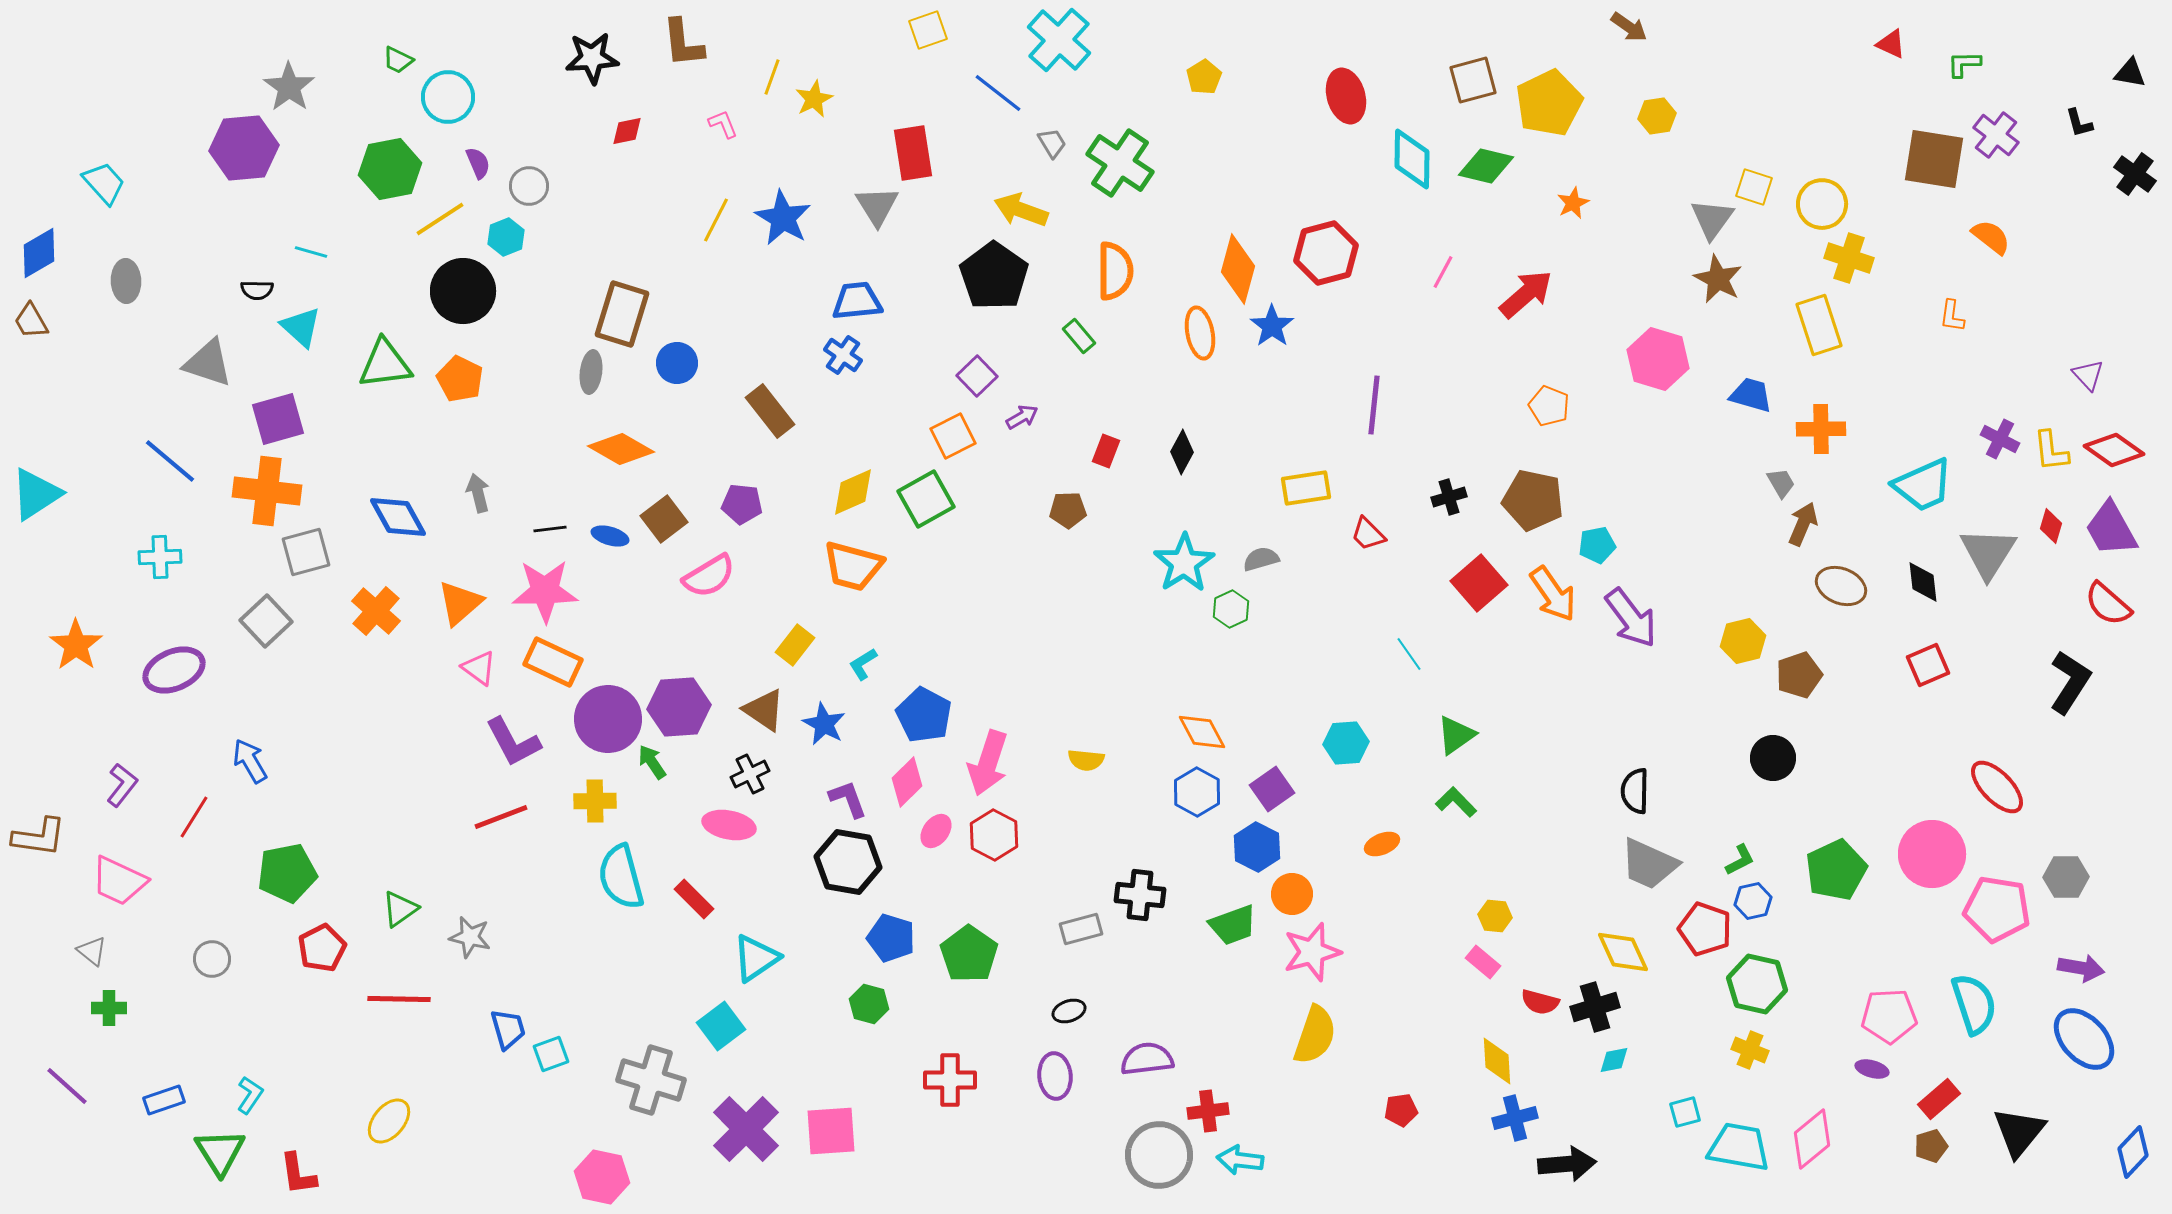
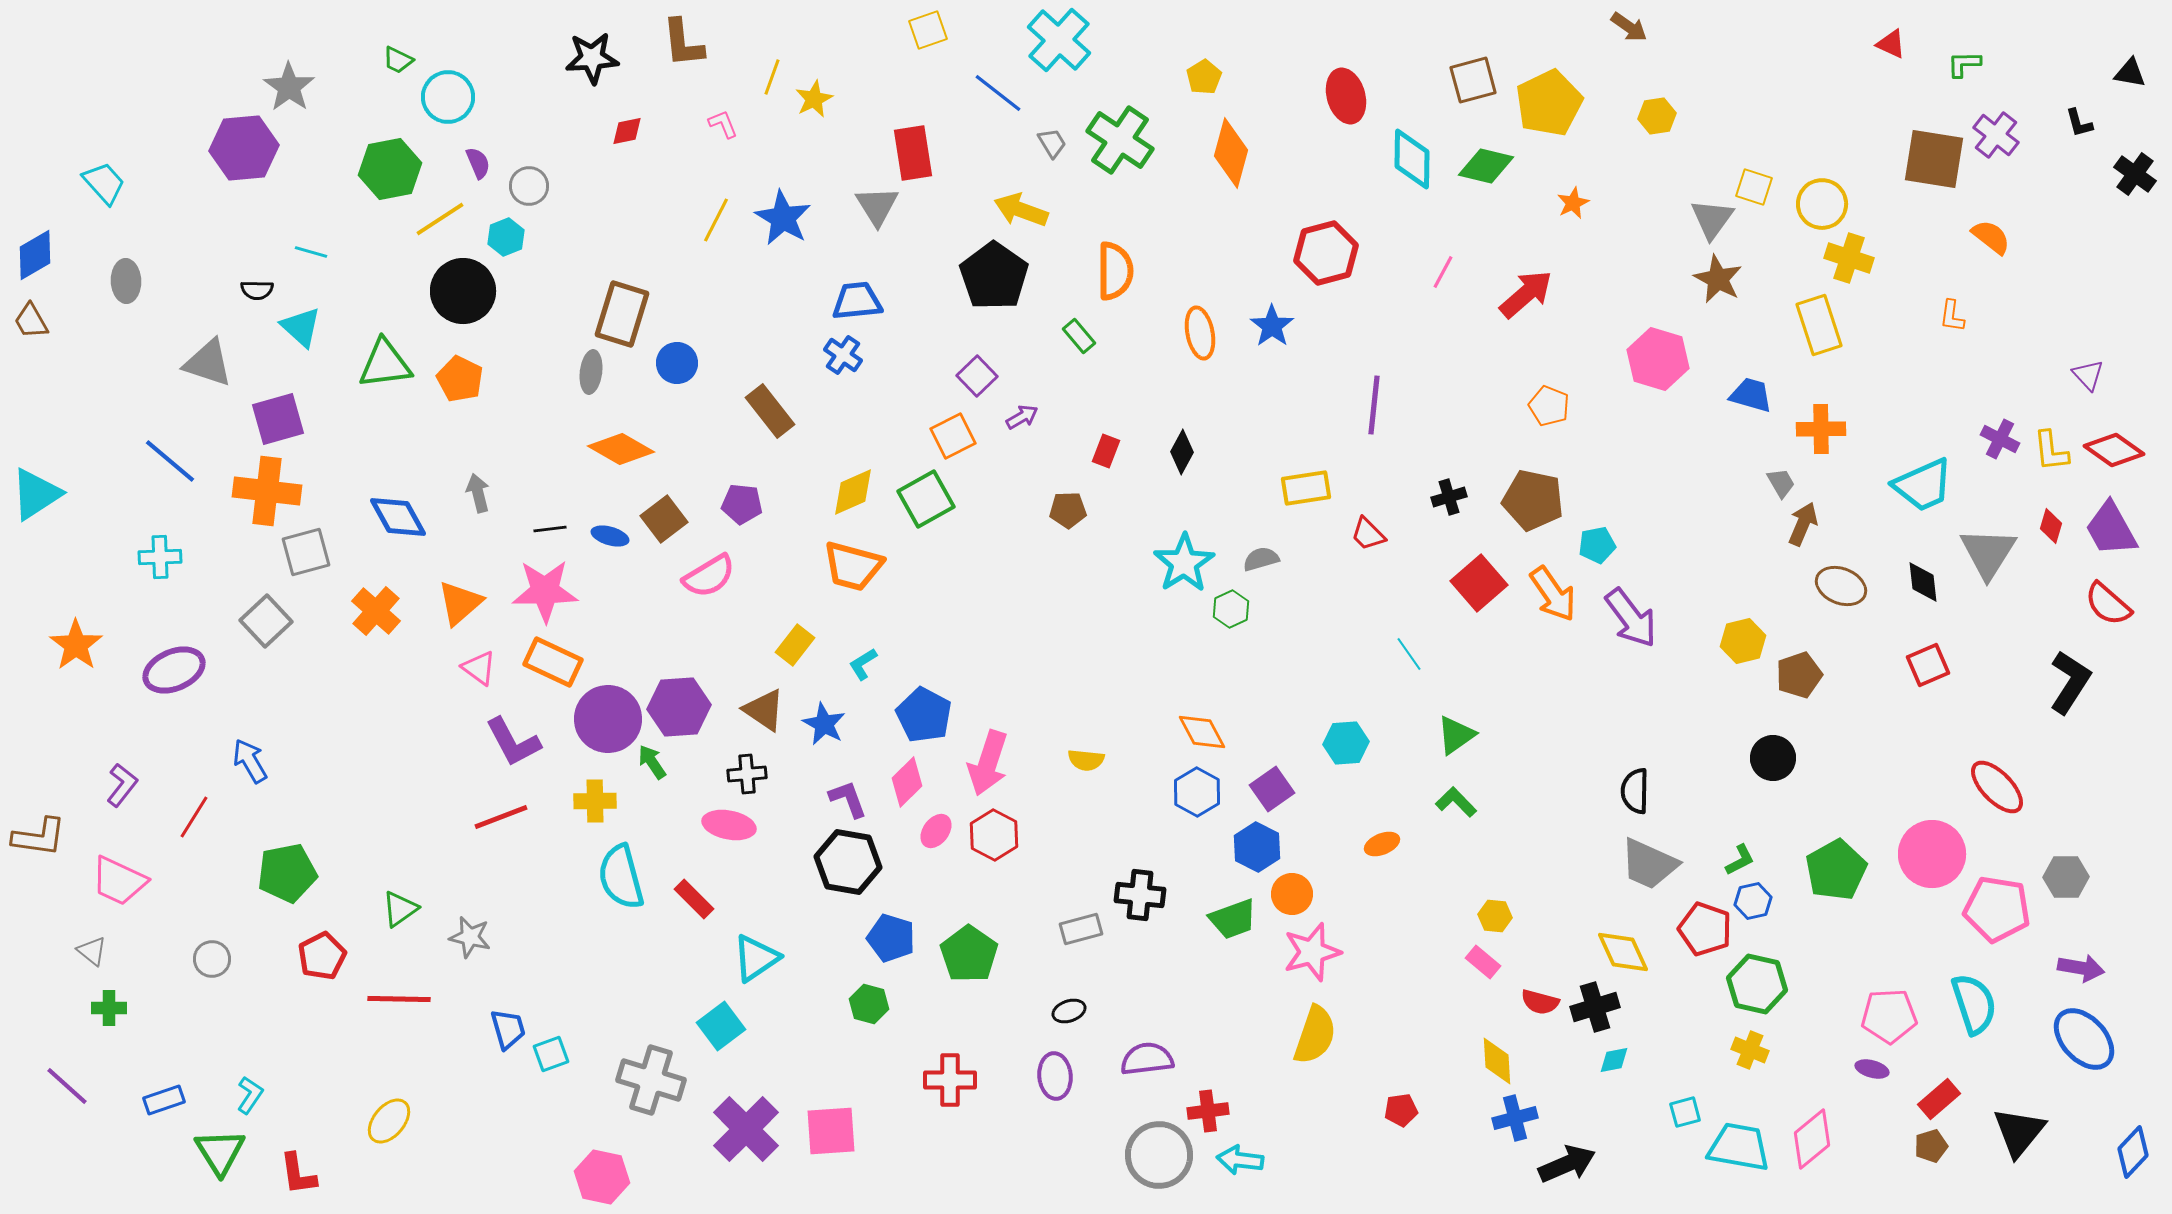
green cross at (1120, 163): moved 23 px up
blue diamond at (39, 253): moved 4 px left, 2 px down
orange diamond at (1238, 269): moved 7 px left, 116 px up
black cross at (750, 774): moved 3 px left; rotated 21 degrees clockwise
green pentagon at (1836, 870): rotated 4 degrees counterclockwise
green trapezoid at (1233, 925): moved 6 px up
red pentagon at (322, 948): moved 8 px down
black arrow at (1567, 1164): rotated 18 degrees counterclockwise
